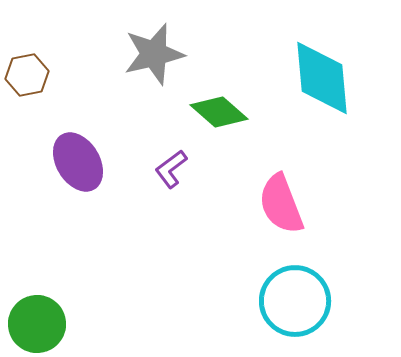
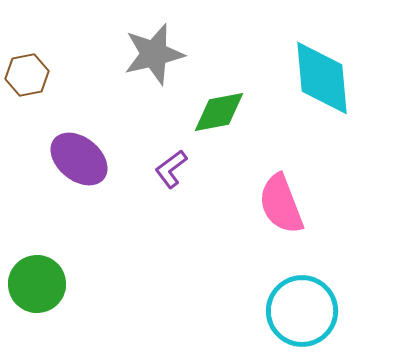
green diamond: rotated 52 degrees counterclockwise
purple ellipse: moved 1 px right, 3 px up; rotated 20 degrees counterclockwise
cyan circle: moved 7 px right, 10 px down
green circle: moved 40 px up
